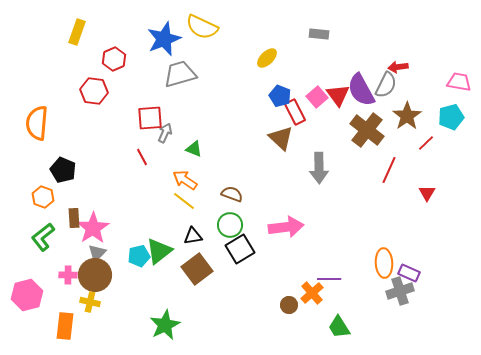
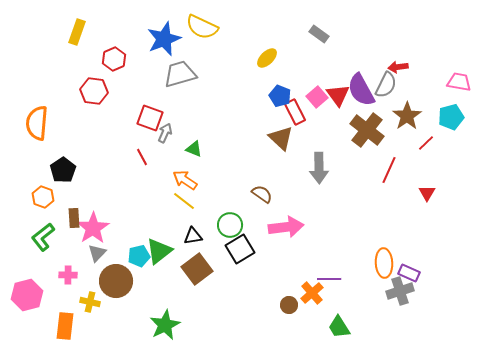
gray rectangle at (319, 34): rotated 30 degrees clockwise
red square at (150, 118): rotated 24 degrees clockwise
black pentagon at (63, 170): rotated 15 degrees clockwise
brown semicircle at (232, 194): moved 30 px right; rotated 15 degrees clockwise
brown circle at (95, 275): moved 21 px right, 6 px down
